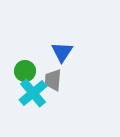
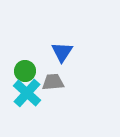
gray trapezoid: moved 2 px down; rotated 80 degrees clockwise
cyan cross: moved 6 px left; rotated 8 degrees counterclockwise
